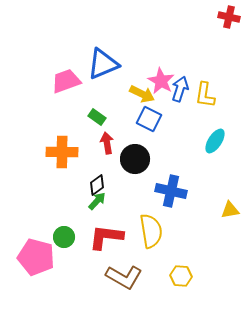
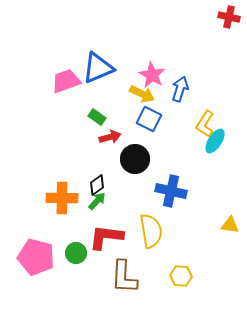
blue triangle: moved 5 px left, 4 px down
pink star: moved 9 px left, 6 px up
yellow L-shape: moved 29 px down; rotated 24 degrees clockwise
red arrow: moved 3 px right, 6 px up; rotated 85 degrees clockwise
orange cross: moved 46 px down
yellow triangle: moved 15 px down; rotated 18 degrees clockwise
green circle: moved 12 px right, 16 px down
brown L-shape: rotated 63 degrees clockwise
